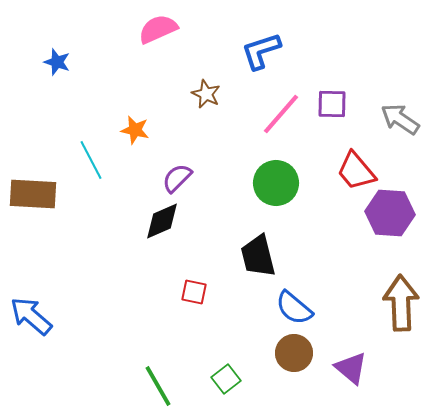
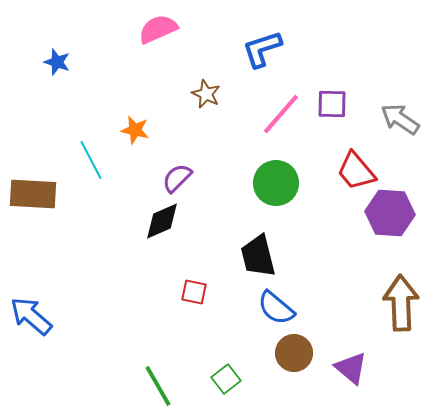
blue L-shape: moved 1 px right, 2 px up
blue semicircle: moved 18 px left
